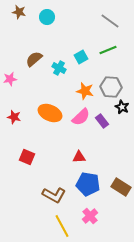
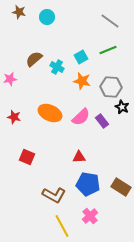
cyan cross: moved 2 px left, 1 px up
orange star: moved 3 px left, 10 px up
